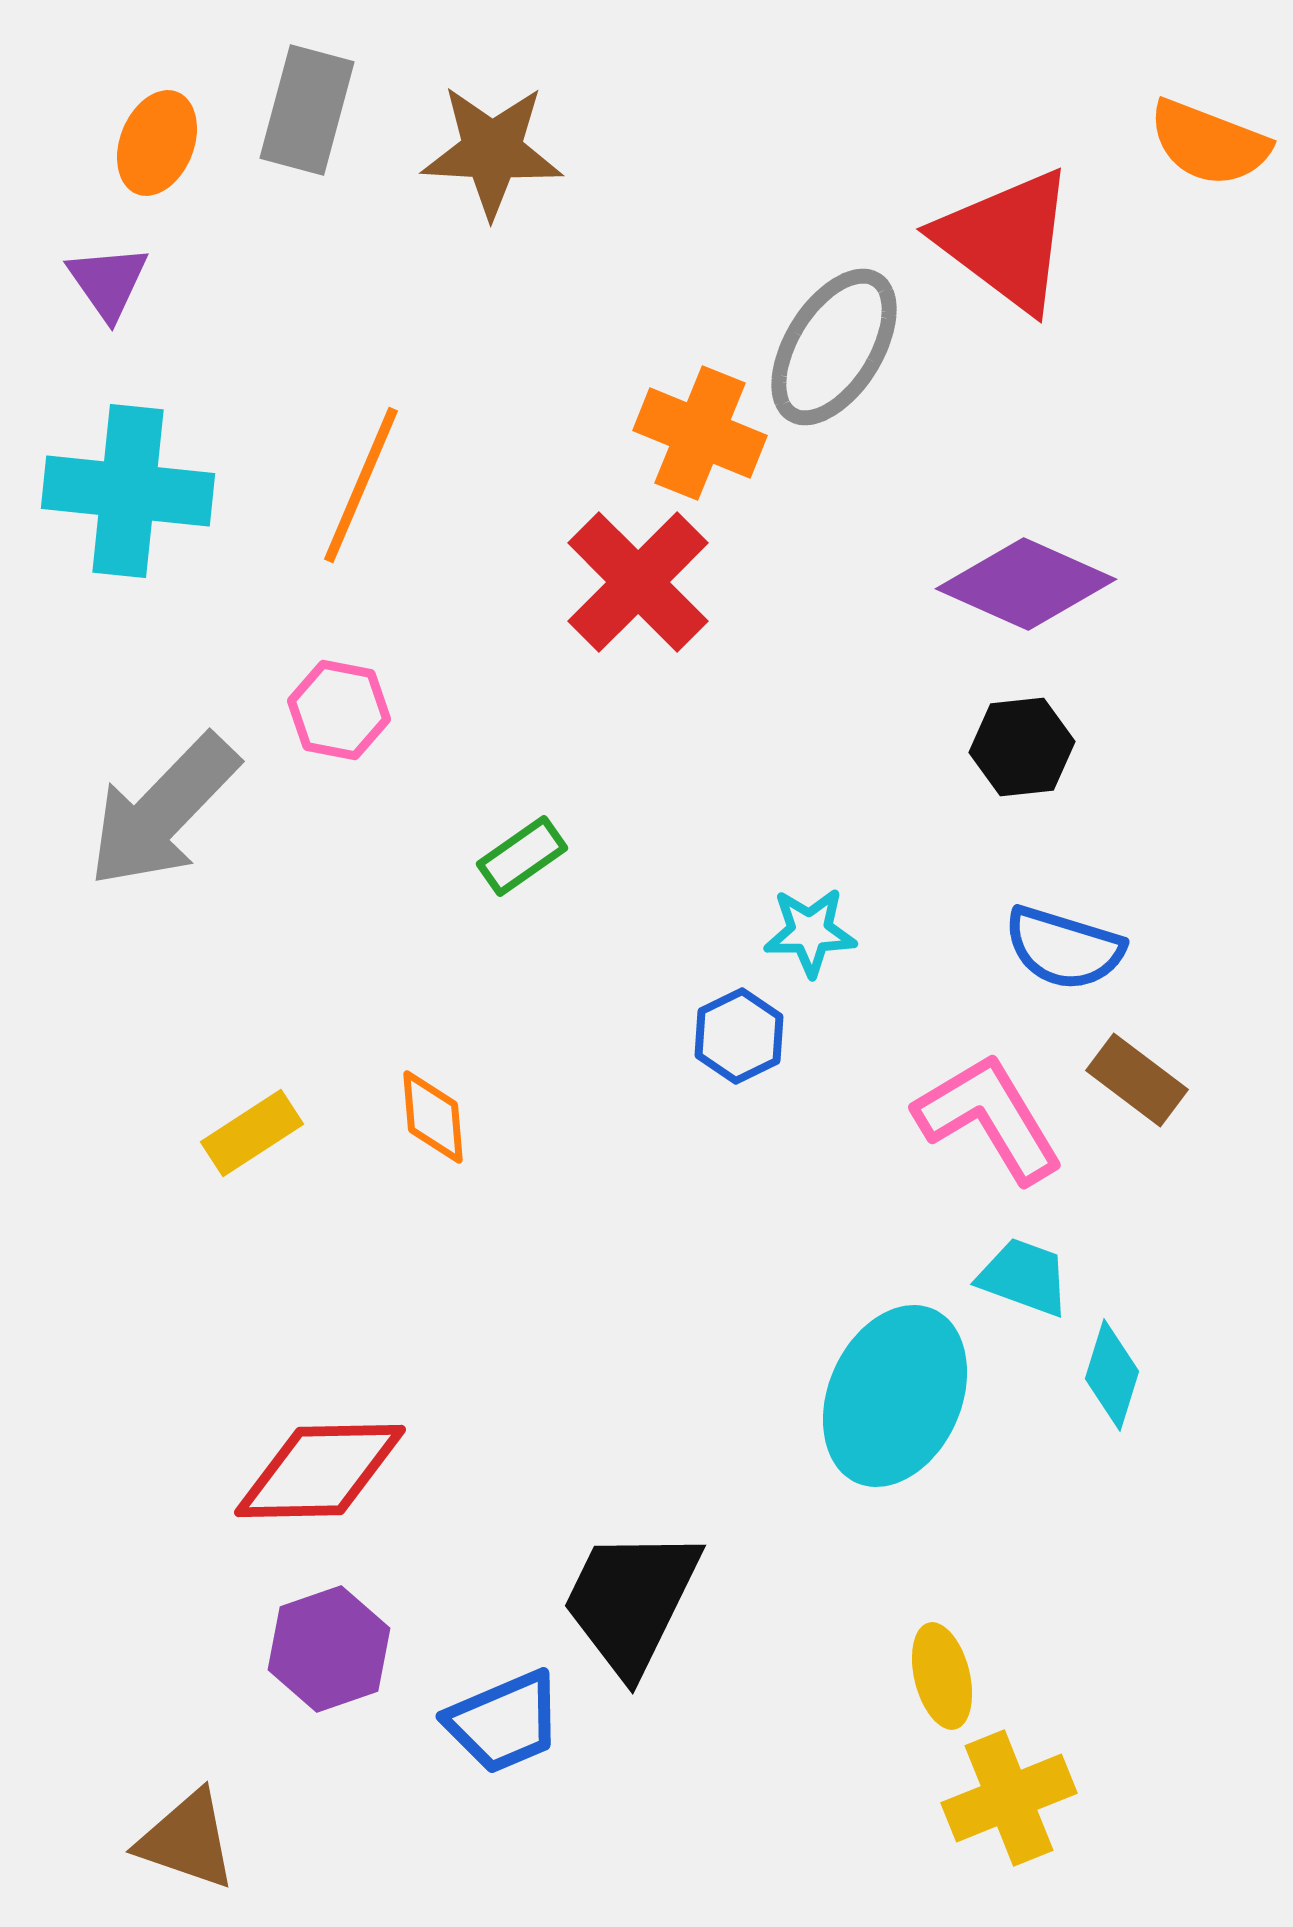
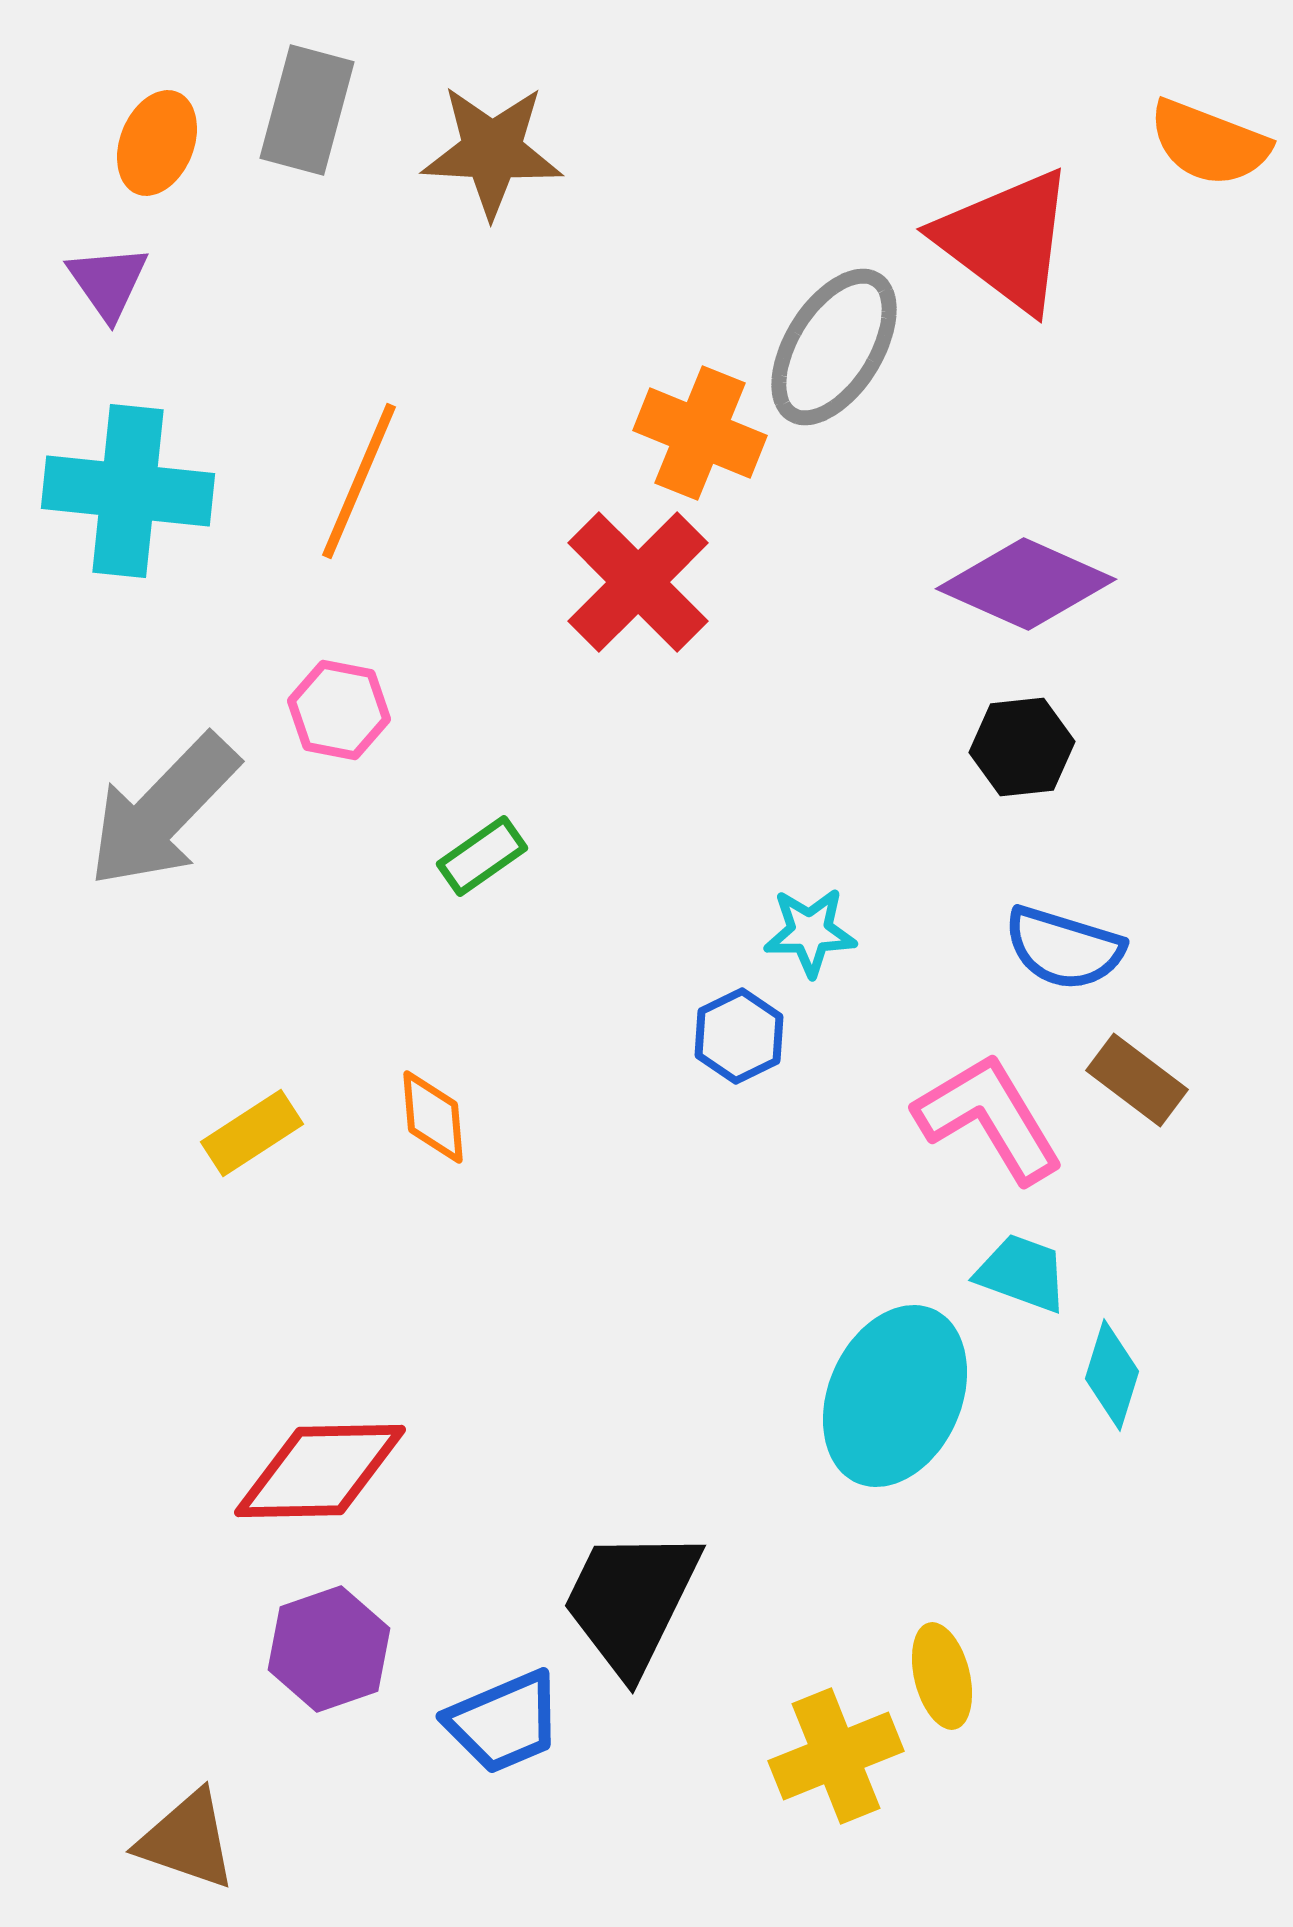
orange line: moved 2 px left, 4 px up
green rectangle: moved 40 px left
cyan trapezoid: moved 2 px left, 4 px up
yellow cross: moved 173 px left, 42 px up
